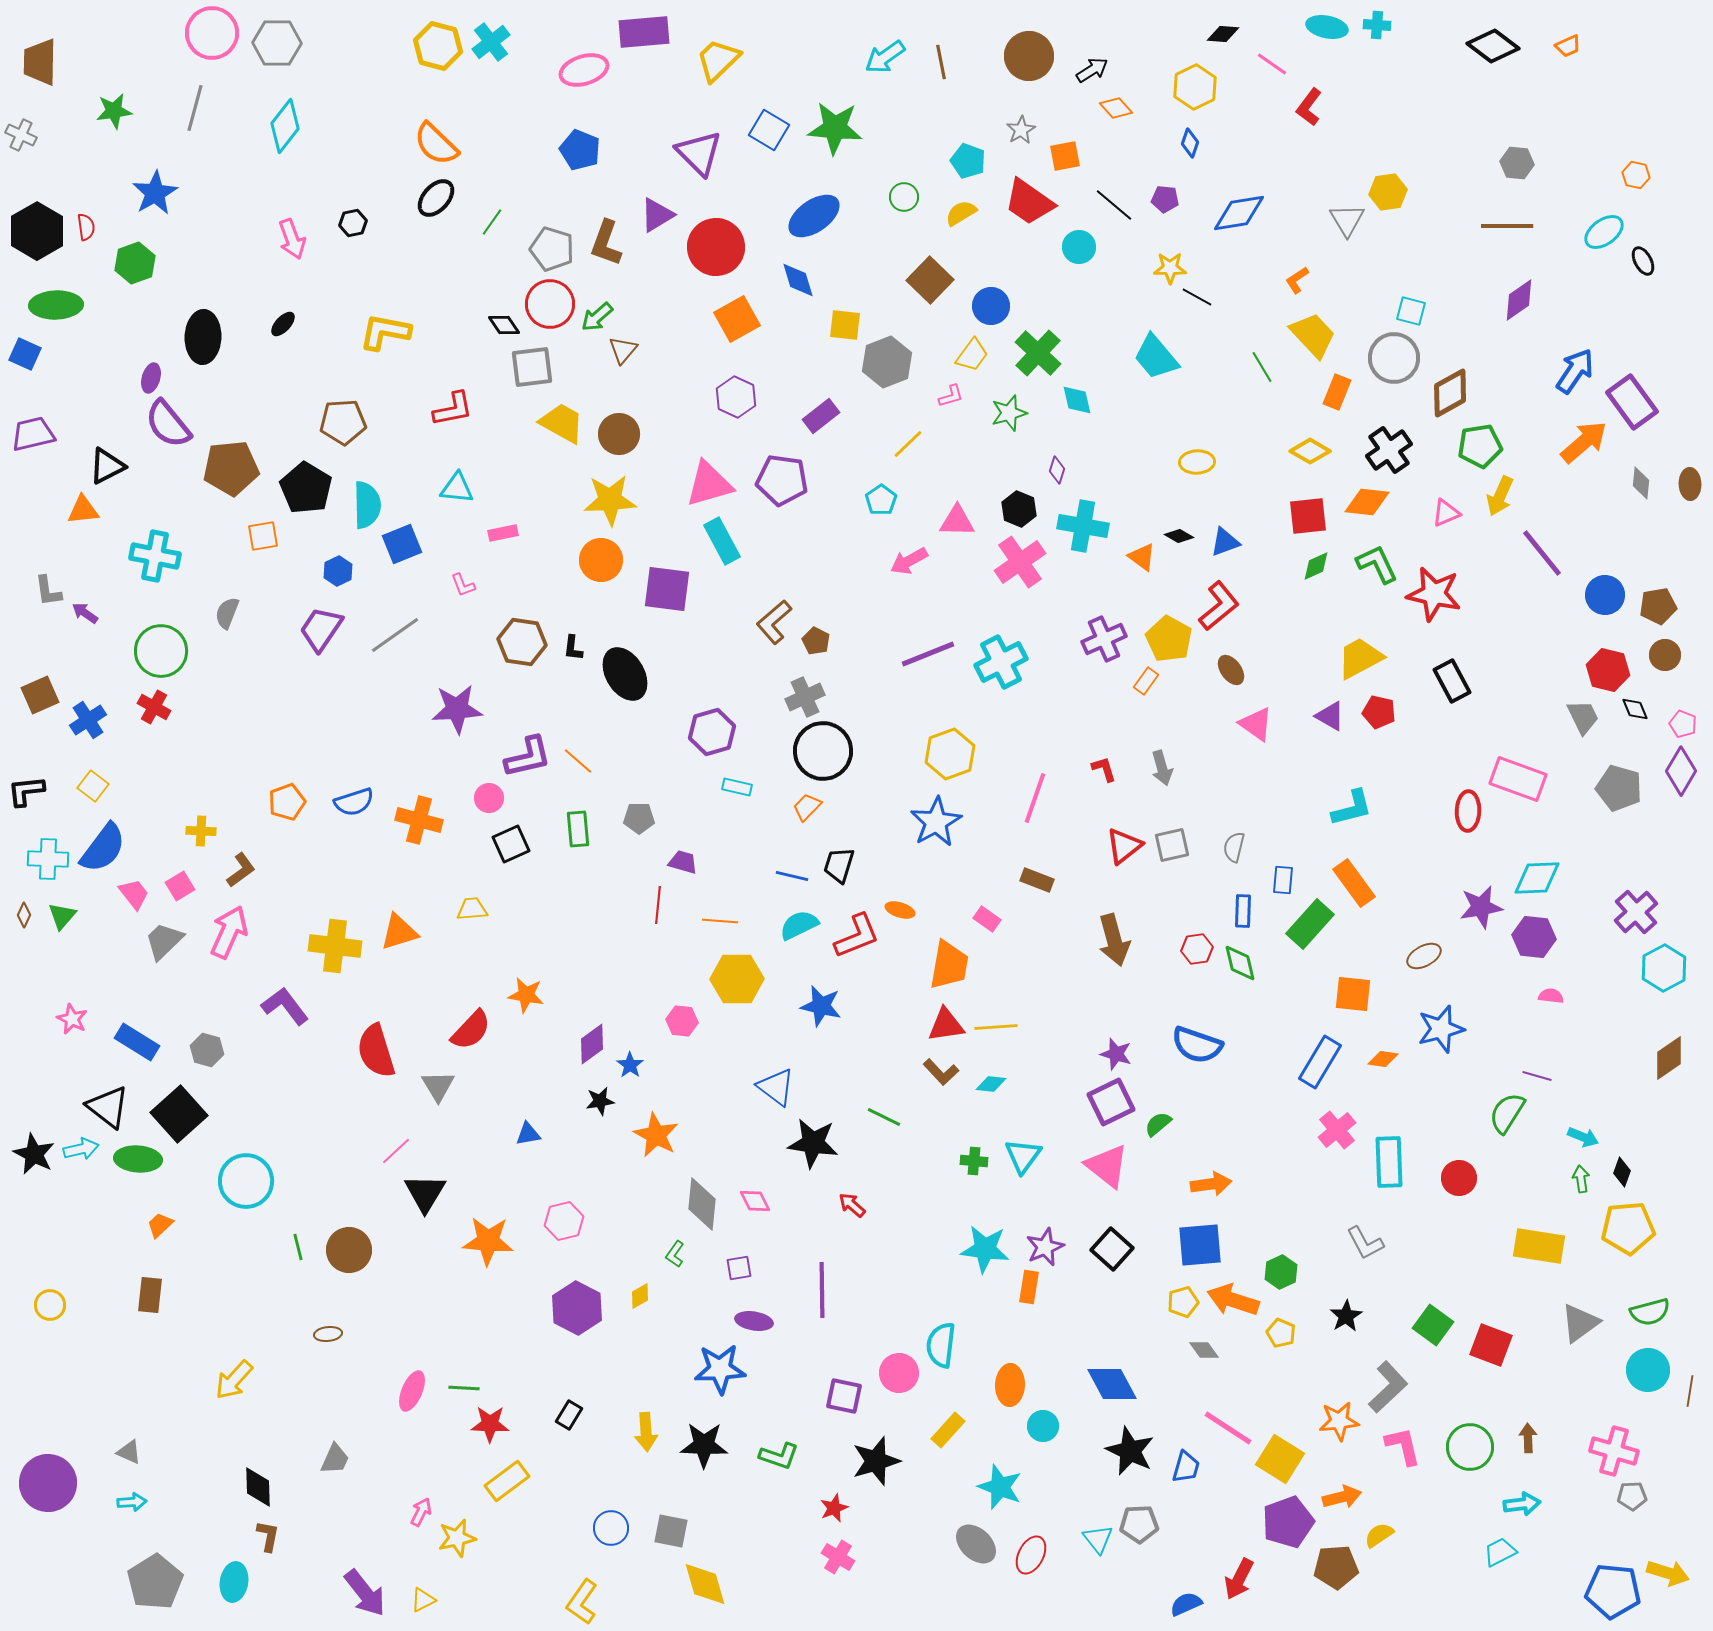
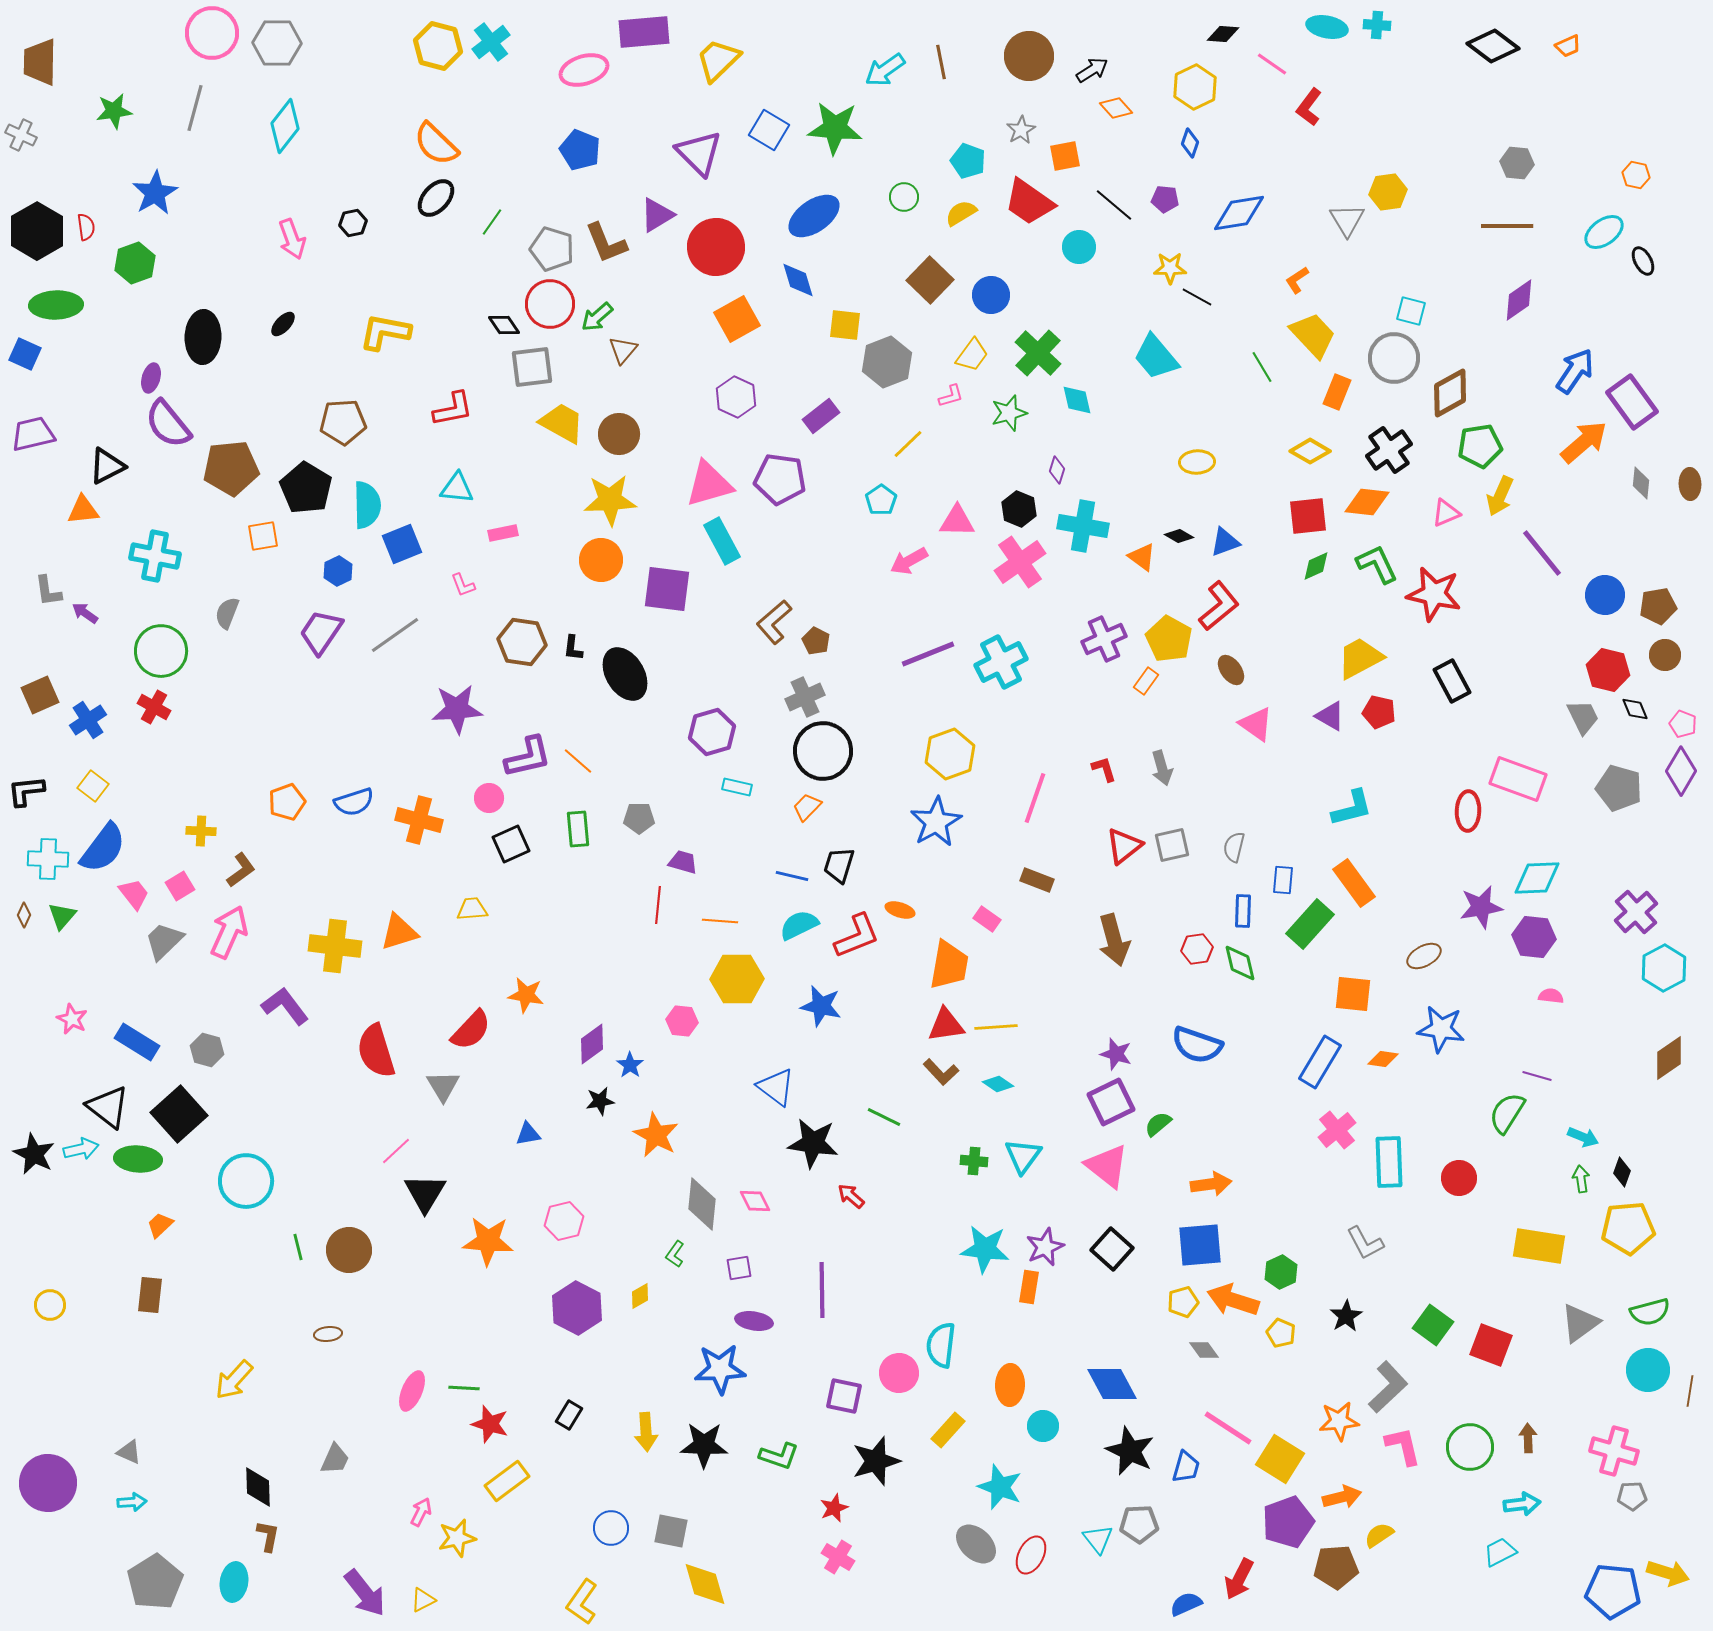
cyan arrow at (885, 57): moved 13 px down
brown L-shape at (606, 243): rotated 42 degrees counterclockwise
blue circle at (991, 306): moved 11 px up
purple pentagon at (782, 480): moved 2 px left, 1 px up
purple trapezoid at (321, 629): moved 3 px down
blue star at (1441, 1029): rotated 24 degrees clockwise
cyan diamond at (991, 1084): moved 7 px right; rotated 28 degrees clockwise
gray triangle at (438, 1086): moved 5 px right
red arrow at (852, 1205): moved 1 px left, 9 px up
red star at (490, 1424): rotated 15 degrees clockwise
